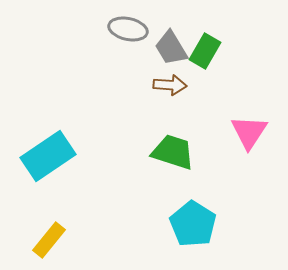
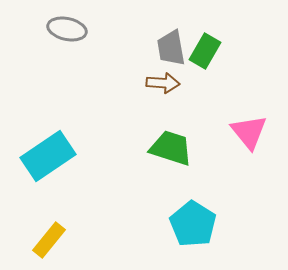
gray ellipse: moved 61 px left
gray trapezoid: rotated 21 degrees clockwise
brown arrow: moved 7 px left, 2 px up
pink triangle: rotated 12 degrees counterclockwise
green trapezoid: moved 2 px left, 4 px up
